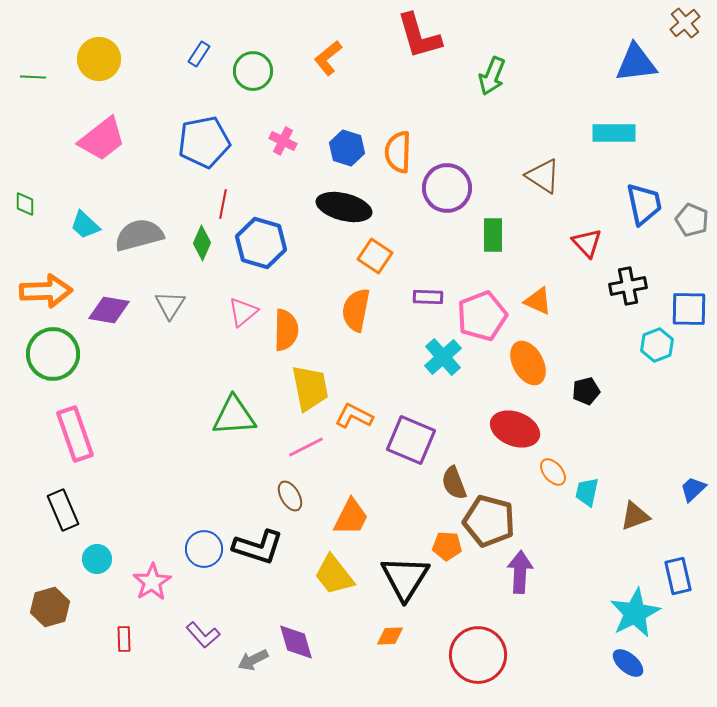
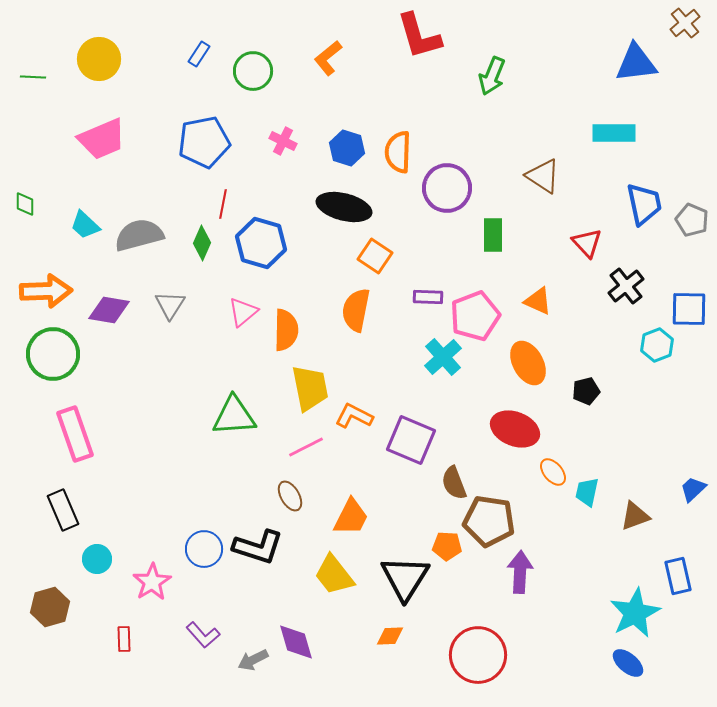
pink trapezoid at (102, 139): rotated 15 degrees clockwise
black cross at (628, 286): moved 2 px left; rotated 27 degrees counterclockwise
pink pentagon at (482, 316): moved 7 px left
brown pentagon at (489, 521): rotated 6 degrees counterclockwise
